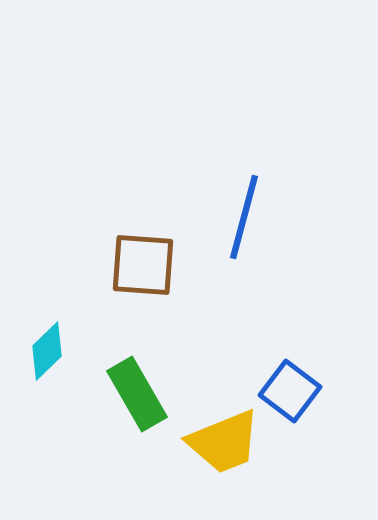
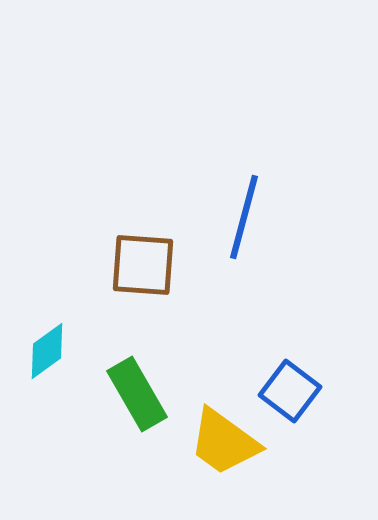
cyan diamond: rotated 8 degrees clockwise
yellow trapezoid: rotated 58 degrees clockwise
